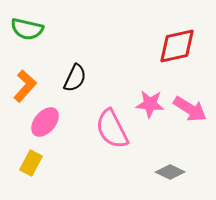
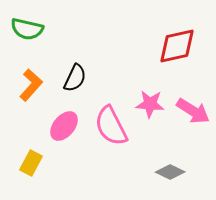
orange L-shape: moved 6 px right, 1 px up
pink arrow: moved 3 px right, 2 px down
pink ellipse: moved 19 px right, 4 px down
pink semicircle: moved 1 px left, 3 px up
